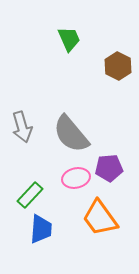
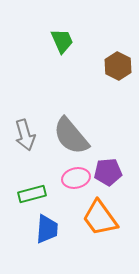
green trapezoid: moved 7 px left, 2 px down
gray arrow: moved 3 px right, 8 px down
gray semicircle: moved 2 px down
purple pentagon: moved 1 px left, 4 px down
green rectangle: moved 2 px right, 1 px up; rotated 32 degrees clockwise
blue trapezoid: moved 6 px right
